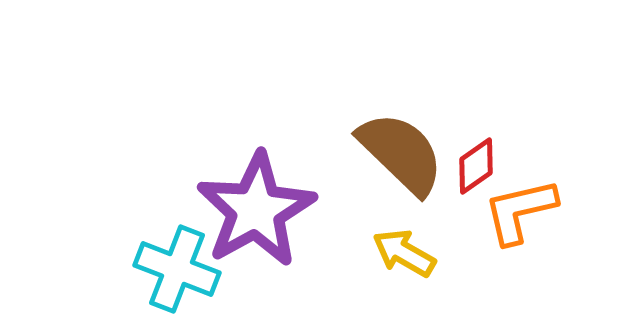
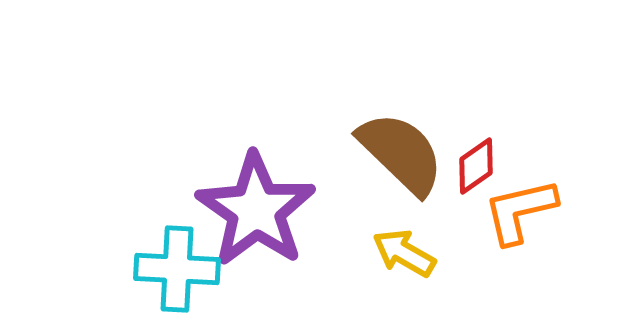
purple star: rotated 8 degrees counterclockwise
cyan cross: rotated 18 degrees counterclockwise
